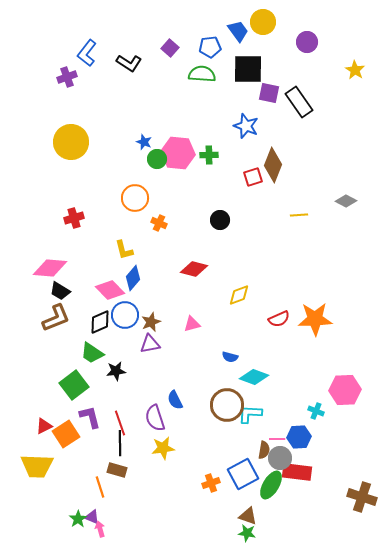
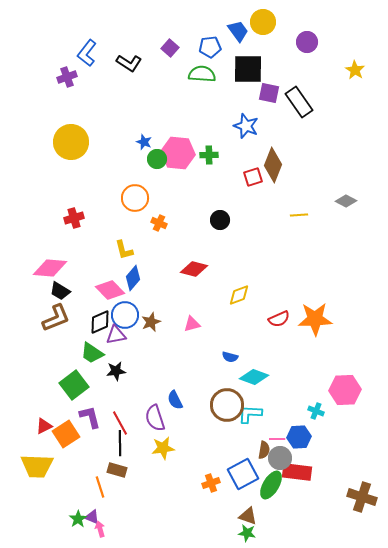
purple triangle at (150, 344): moved 34 px left, 9 px up
red line at (120, 423): rotated 10 degrees counterclockwise
